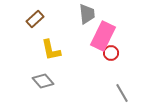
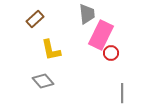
pink rectangle: moved 2 px left, 1 px up
gray line: rotated 30 degrees clockwise
